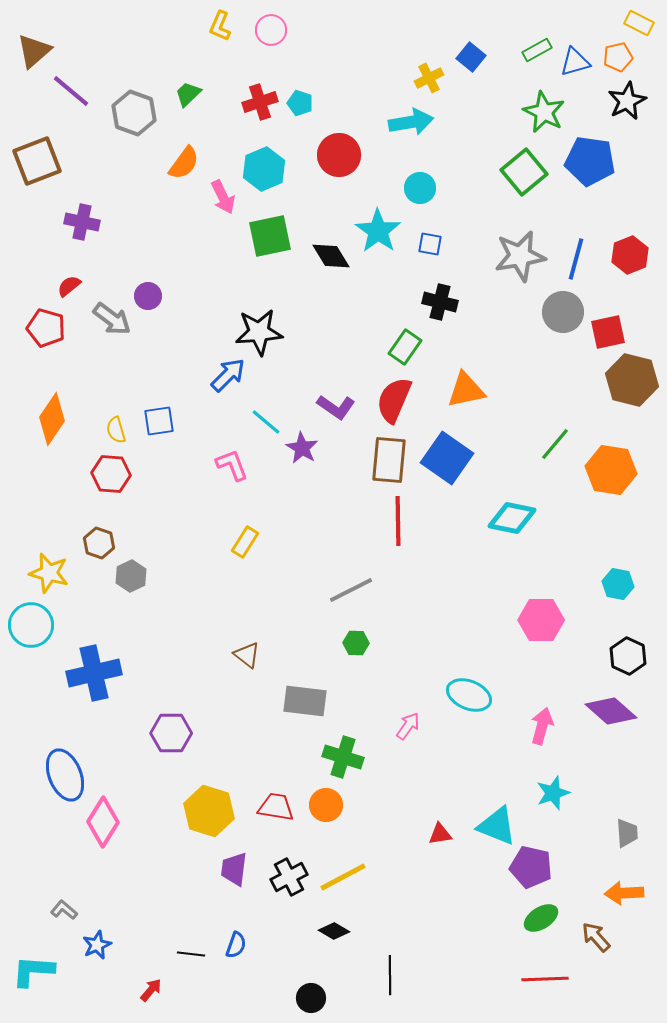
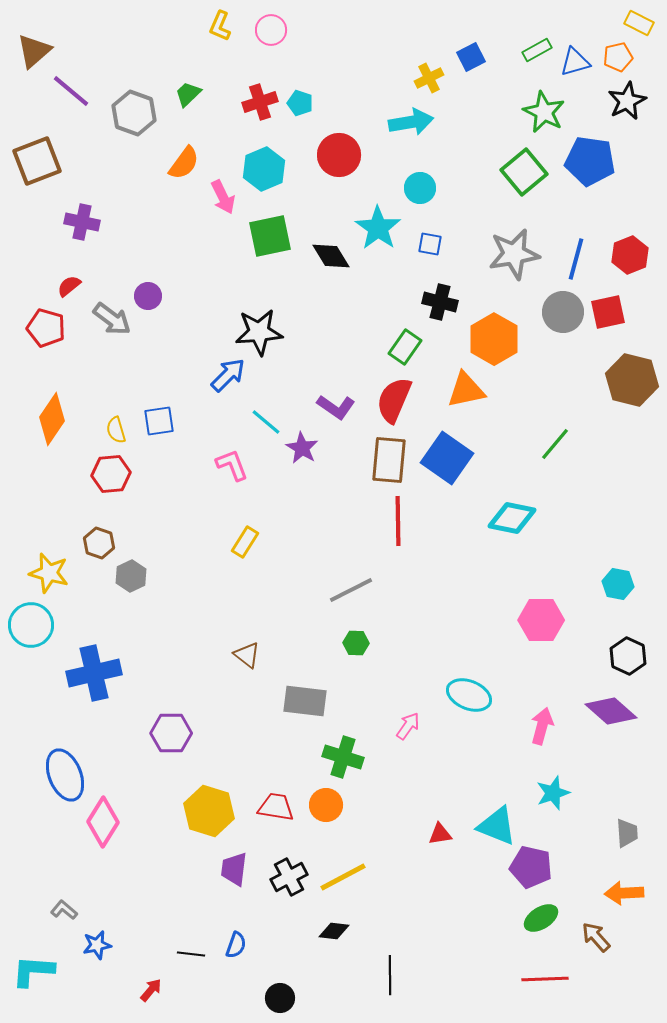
blue square at (471, 57): rotated 24 degrees clockwise
cyan star at (378, 231): moved 3 px up
gray star at (520, 256): moved 6 px left, 2 px up
red square at (608, 332): moved 20 px up
orange hexagon at (611, 470): moved 117 px left, 131 px up; rotated 21 degrees clockwise
red hexagon at (111, 474): rotated 9 degrees counterclockwise
black diamond at (334, 931): rotated 24 degrees counterclockwise
blue star at (97, 945): rotated 12 degrees clockwise
black circle at (311, 998): moved 31 px left
